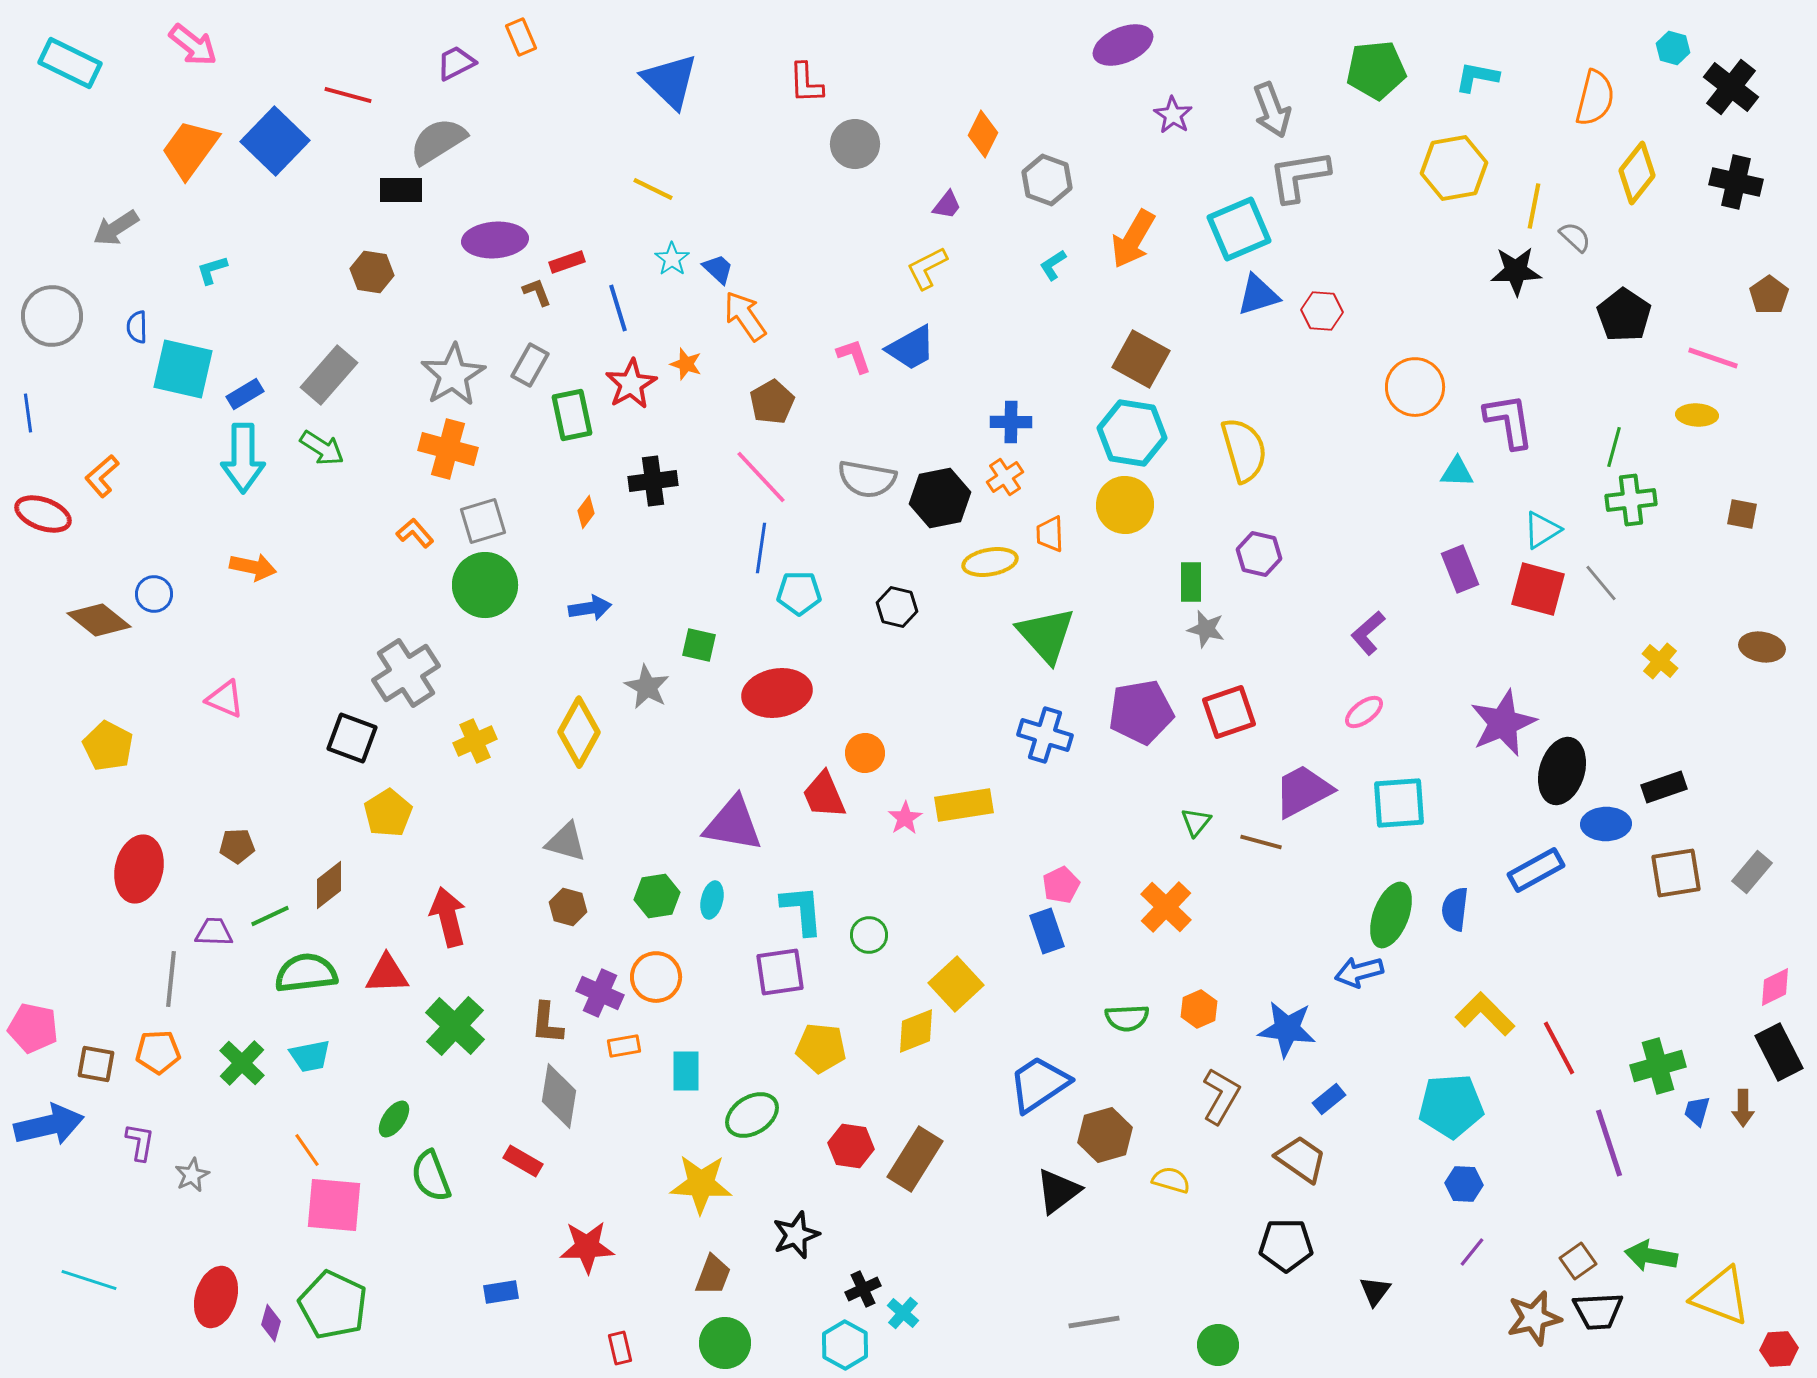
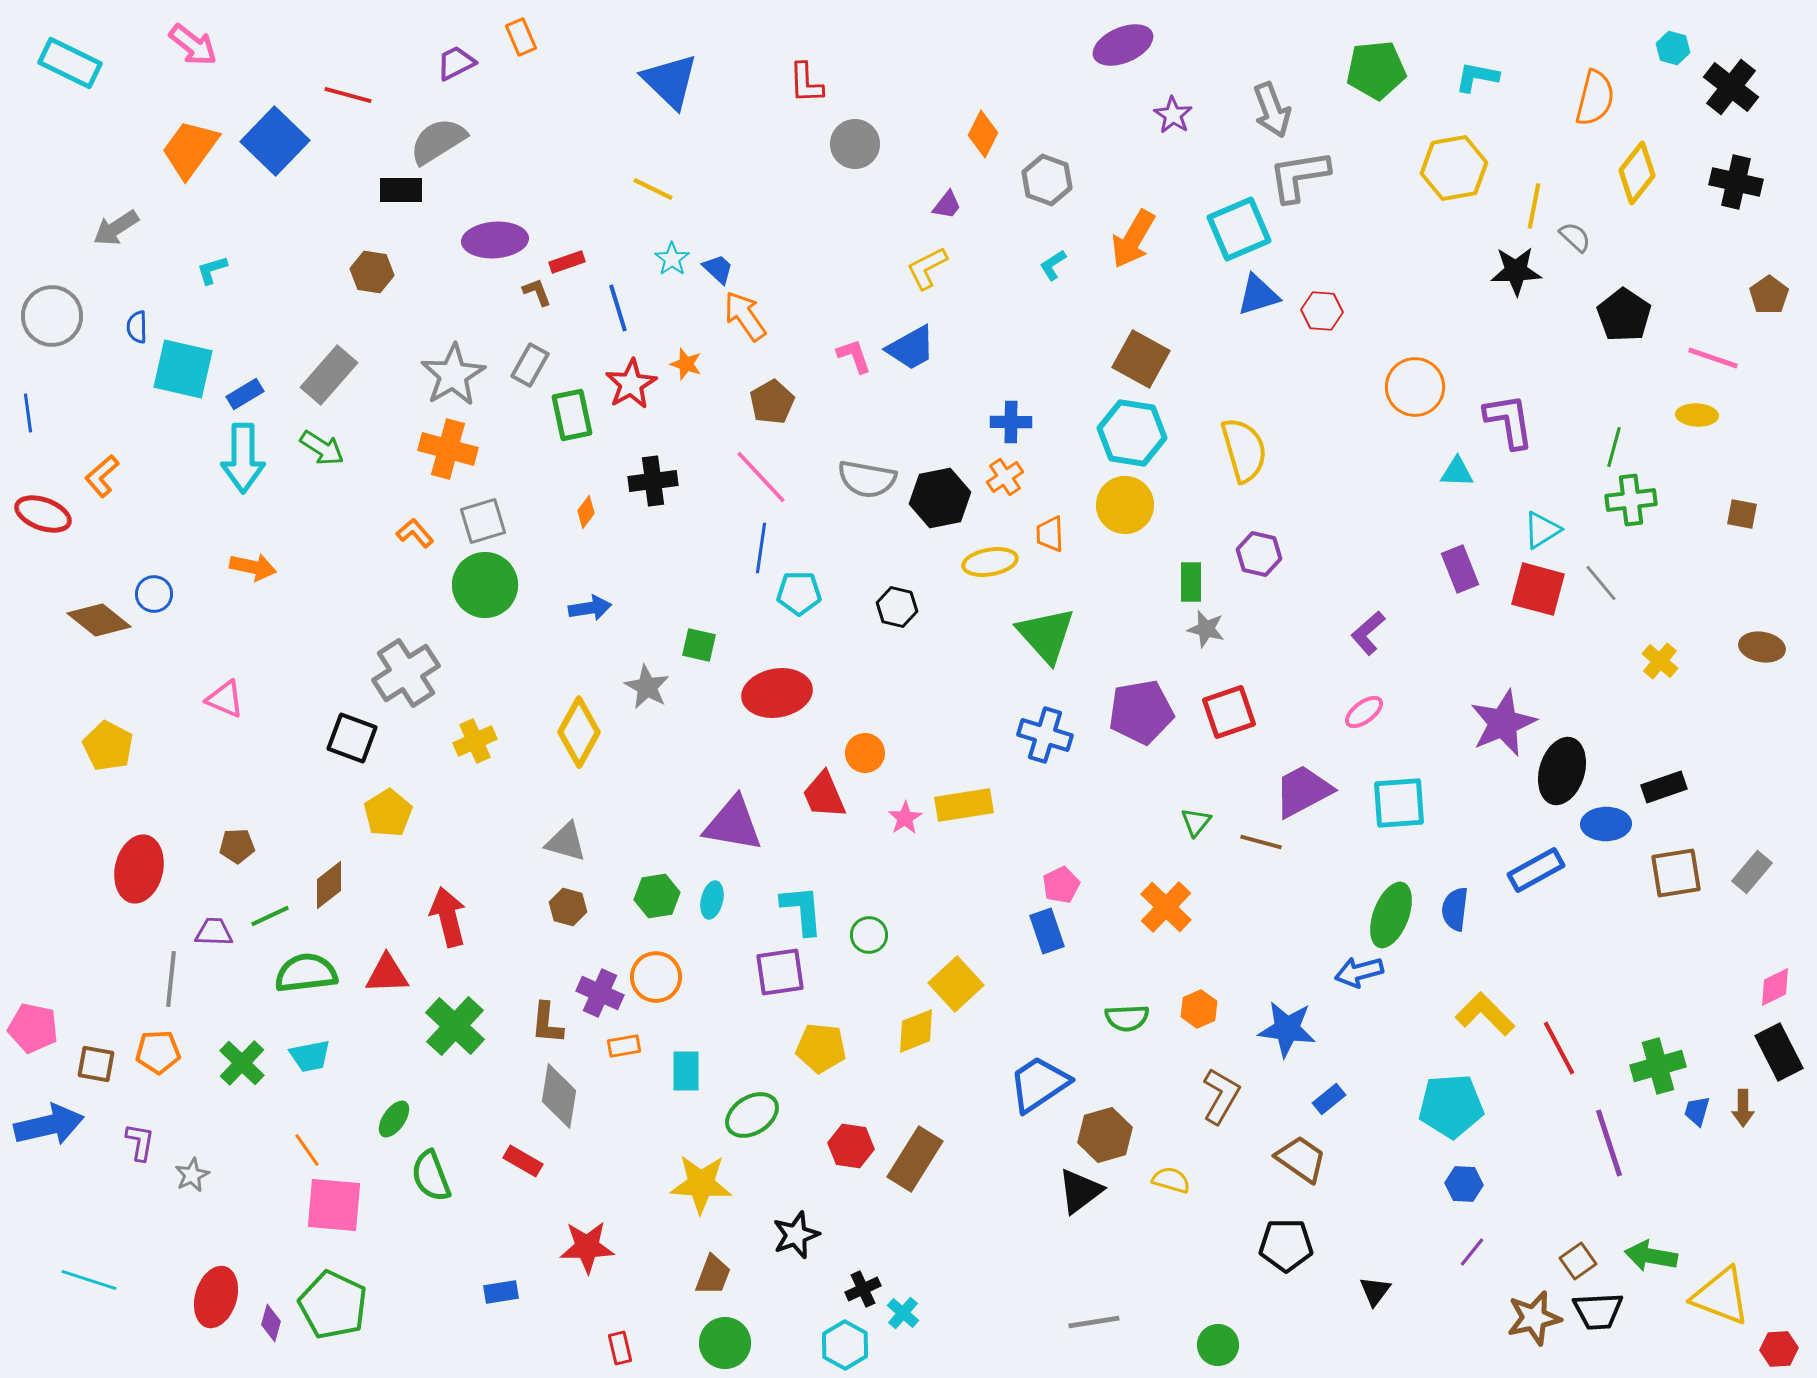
black triangle at (1058, 1191): moved 22 px right
